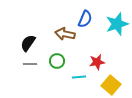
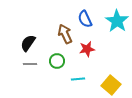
blue semicircle: rotated 132 degrees clockwise
cyan star: moved 3 px up; rotated 20 degrees counterclockwise
brown arrow: rotated 54 degrees clockwise
red star: moved 10 px left, 13 px up
cyan line: moved 1 px left, 2 px down
